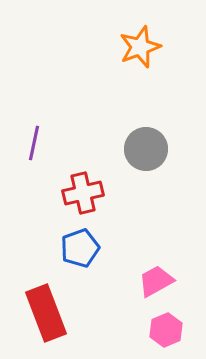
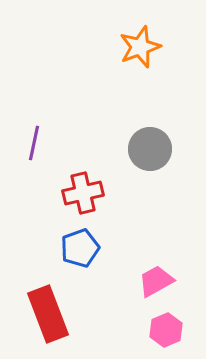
gray circle: moved 4 px right
red rectangle: moved 2 px right, 1 px down
